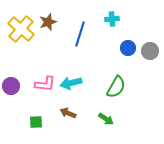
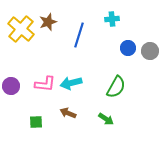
blue line: moved 1 px left, 1 px down
